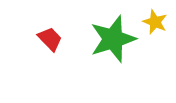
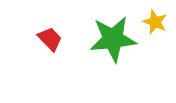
green star: rotated 12 degrees clockwise
